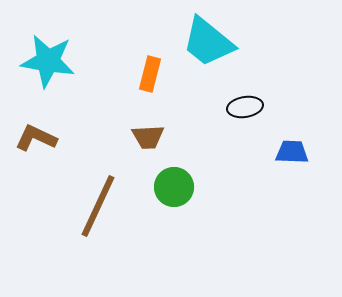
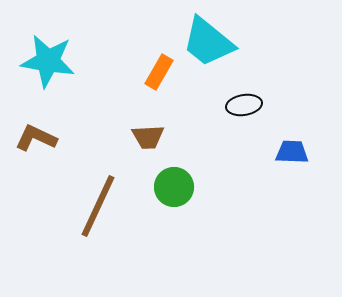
orange rectangle: moved 9 px right, 2 px up; rotated 16 degrees clockwise
black ellipse: moved 1 px left, 2 px up
